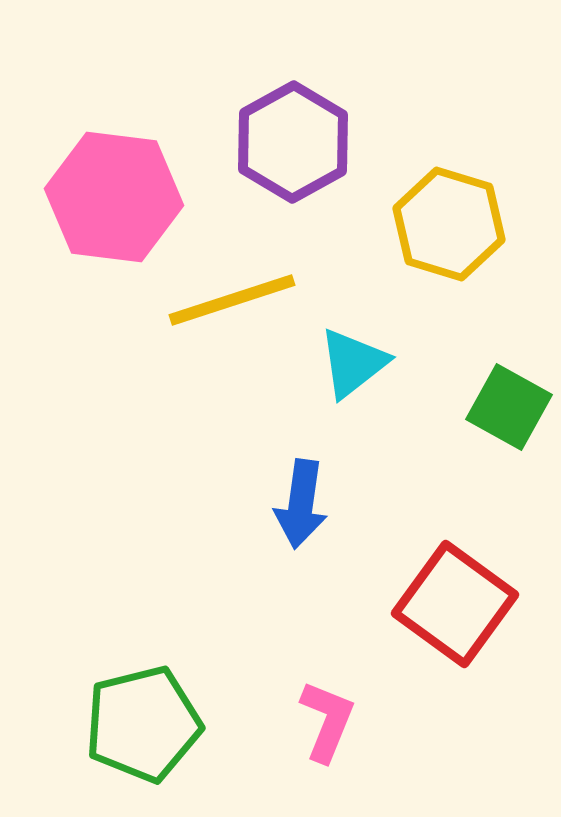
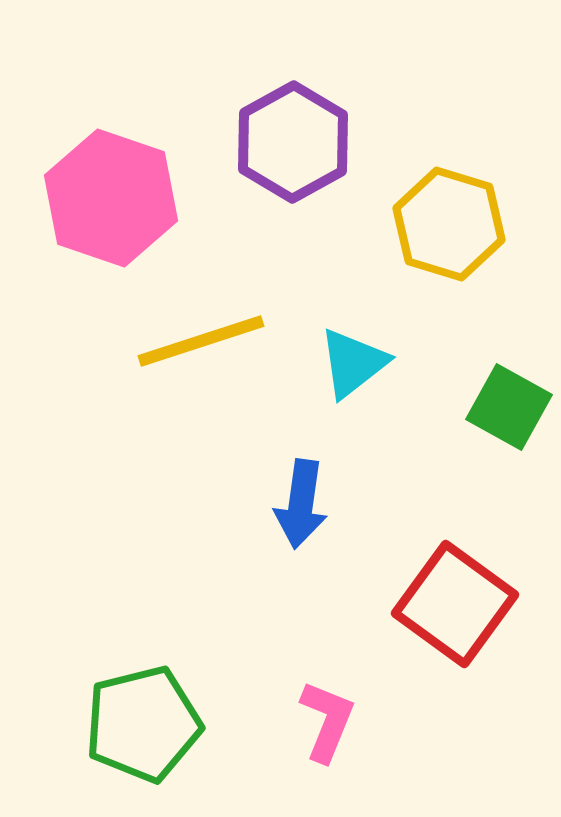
pink hexagon: moved 3 px left, 1 px down; rotated 12 degrees clockwise
yellow line: moved 31 px left, 41 px down
